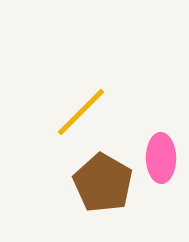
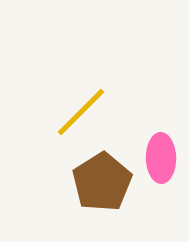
brown pentagon: moved 1 px left, 1 px up; rotated 10 degrees clockwise
